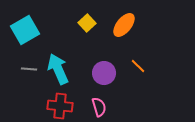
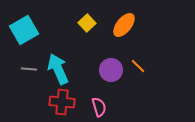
cyan square: moved 1 px left
purple circle: moved 7 px right, 3 px up
red cross: moved 2 px right, 4 px up
